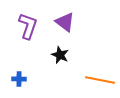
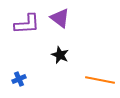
purple triangle: moved 5 px left, 4 px up
purple L-shape: moved 1 px left, 2 px up; rotated 68 degrees clockwise
blue cross: rotated 24 degrees counterclockwise
